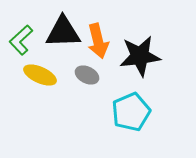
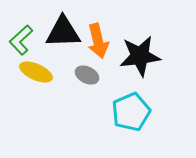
yellow ellipse: moved 4 px left, 3 px up
